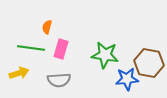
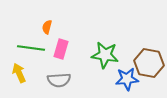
yellow arrow: rotated 96 degrees counterclockwise
